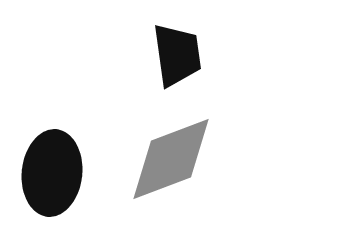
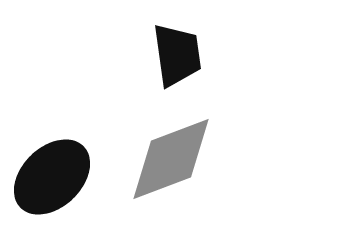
black ellipse: moved 4 px down; rotated 40 degrees clockwise
